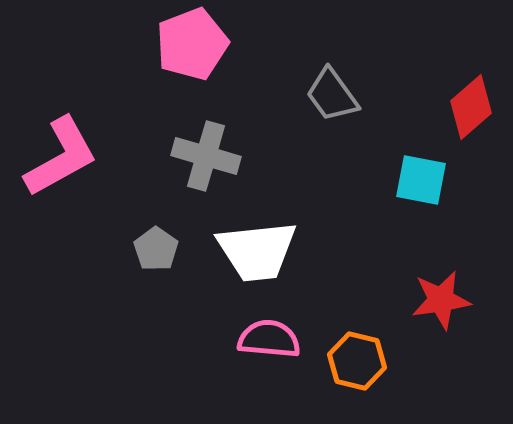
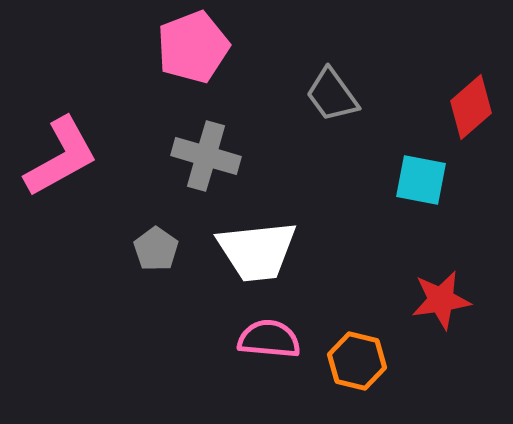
pink pentagon: moved 1 px right, 3 px down
